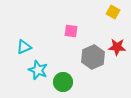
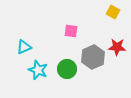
green circle: moved 4 px right, 13 px up
